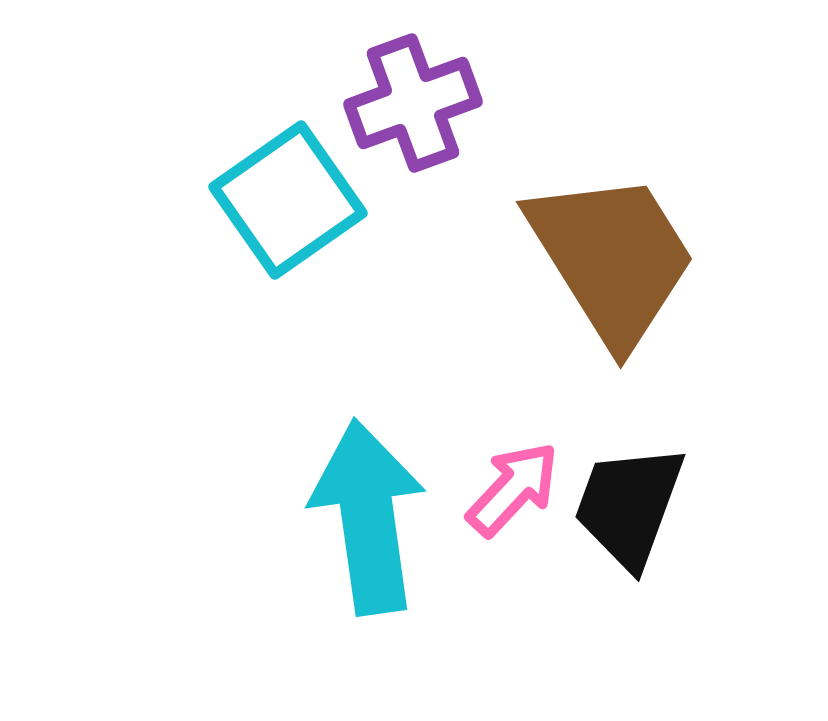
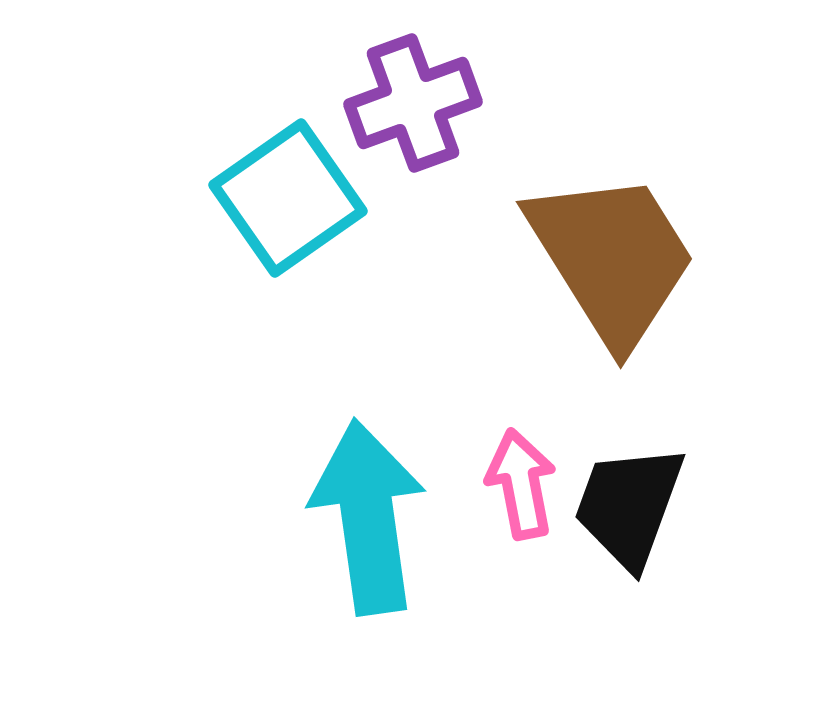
cyan square: moved 2 px up
pink arrow: moved 8 px right, 5 px up; rotated 54 degrees counterclockwise
